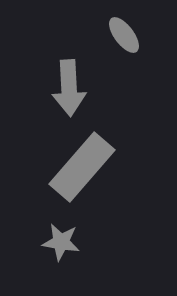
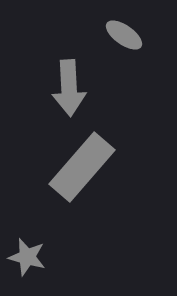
gray ellipse: rotated 18 degrees counterclockwise
gray star: moved 34 px left, 15 px down; rotated 6 degrees clockwise
